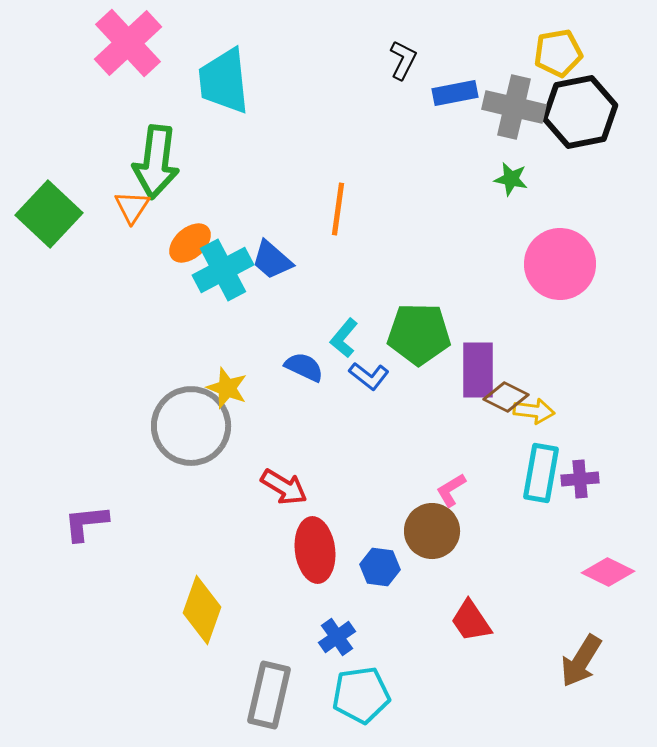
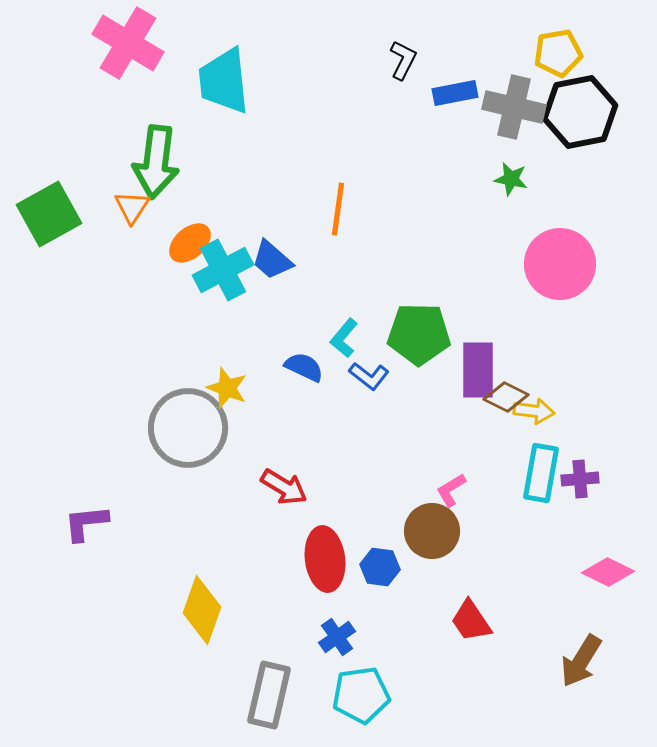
pink cross: rotated 16 degrees counterclockwise
green square: rotated 18 degrees clockwise
gray circle: moved 3 px left, 2 px down
red ellipse: moved 10 px right, 9 px down
